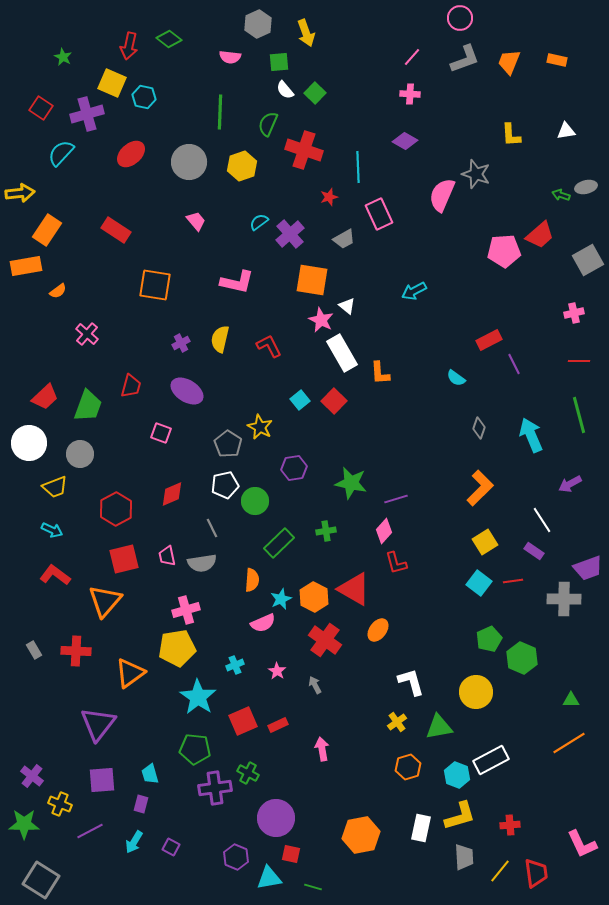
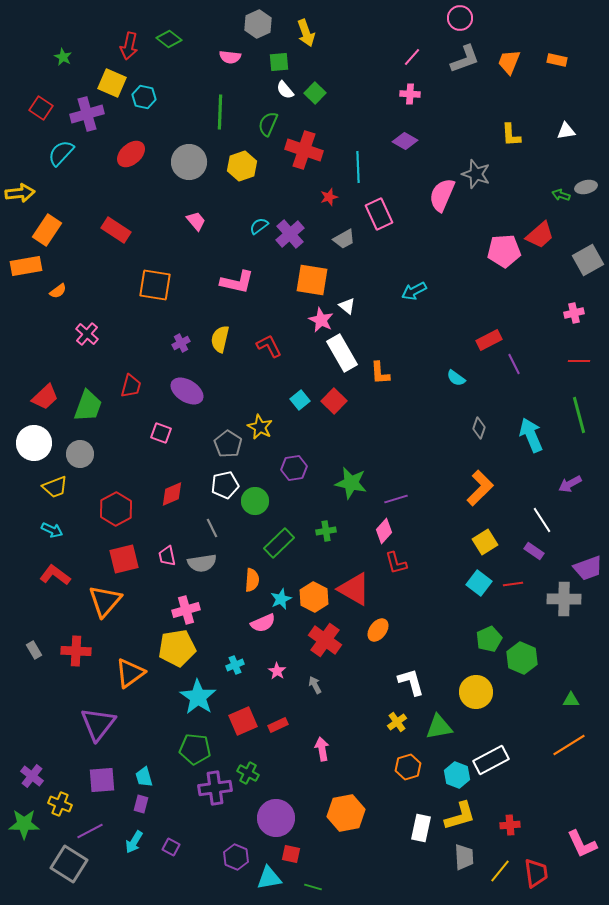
cyan semicircle at (259, 222): moved 4 px down
white circle at (29, 443): moved 5 px right
red line at (513, 581): moved 3 px down
orange line at (569, 743): moved 2 px down
cyan trapezoid at (150, 774): moved 6 px left, 3 px down
orange hexagon at (361, 835): moved 15 px left, 22 px up
gray square at (41, 880): moved 28 px right, 16 px up
